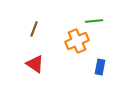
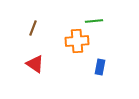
brown line: moved 1 px left, 1 px up
orange cross: rotated 20 degrees clockwise
